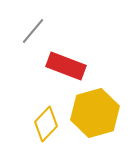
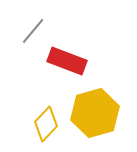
red rectangle: moved 1 px right, 5 px up
